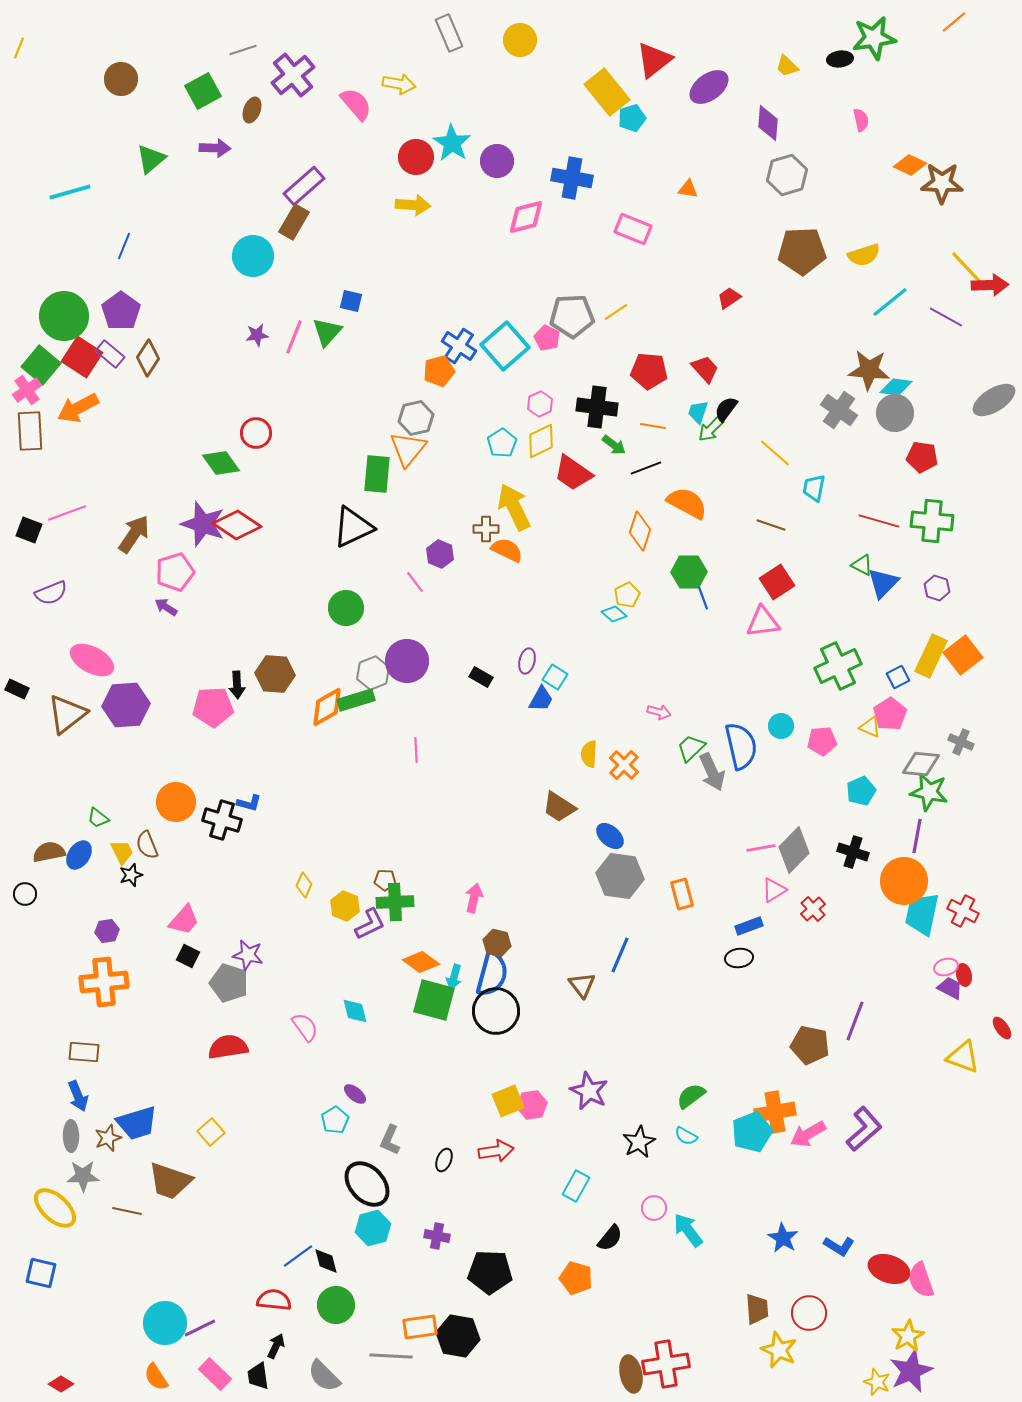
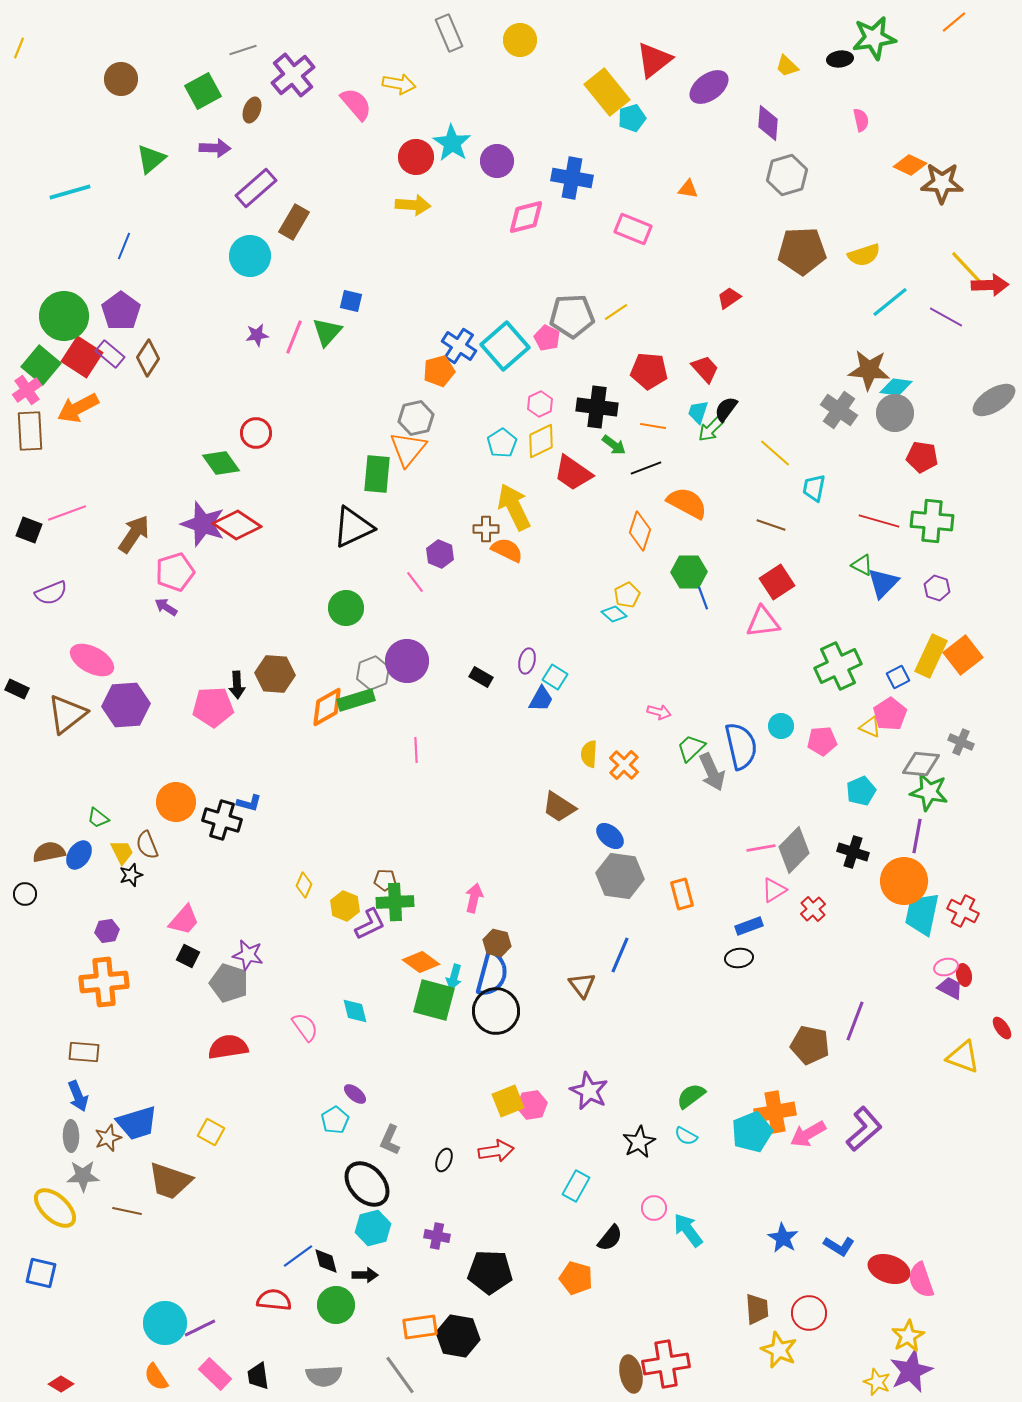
purple rectangle at (304, 186): moved 48 px left, 2 px down
cyan circle at (253, 256): moved 3 px left
yellow square at (211, 1132): rotated 20 degrees counterclockwise
black arrow at (276, 1346): moved 89 px right, 71 px up; rotated 65 degrees clockwise
gray line at (391, 1356): moved 9 px right, 19 px down; rotated 51 degrees clockwise
gray semicircle at (324, 1376): rotated 48 degrees counterclockwise
